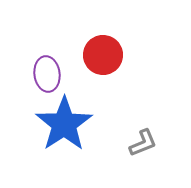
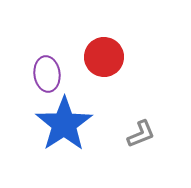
red circle: moved 1 px right, 2 px down
gray L-shape: moved 2 px left, 9 px up
